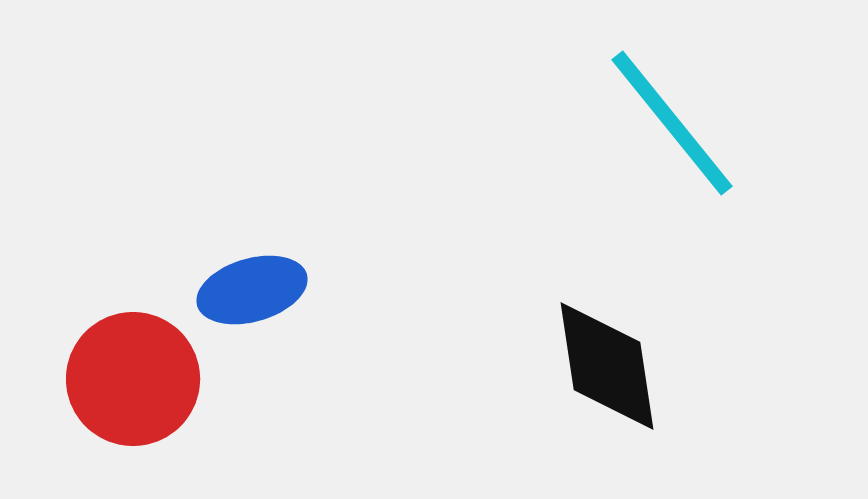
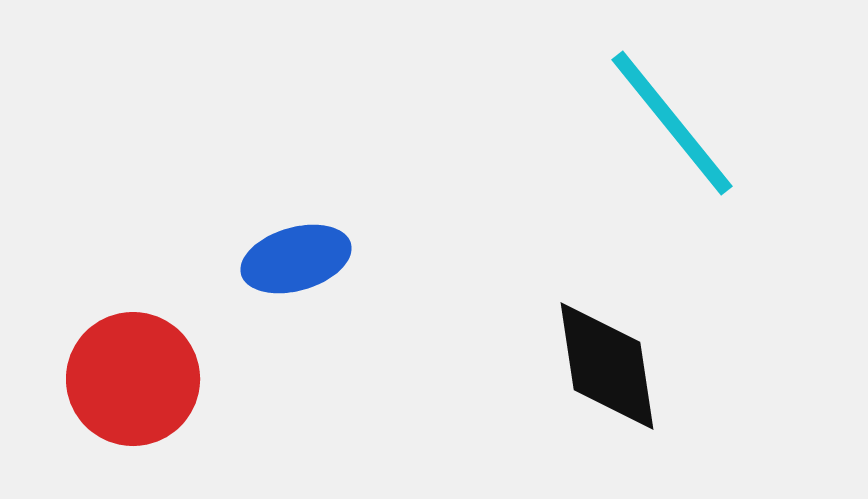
blue ellipse: moved 44 px right, 31 px up
